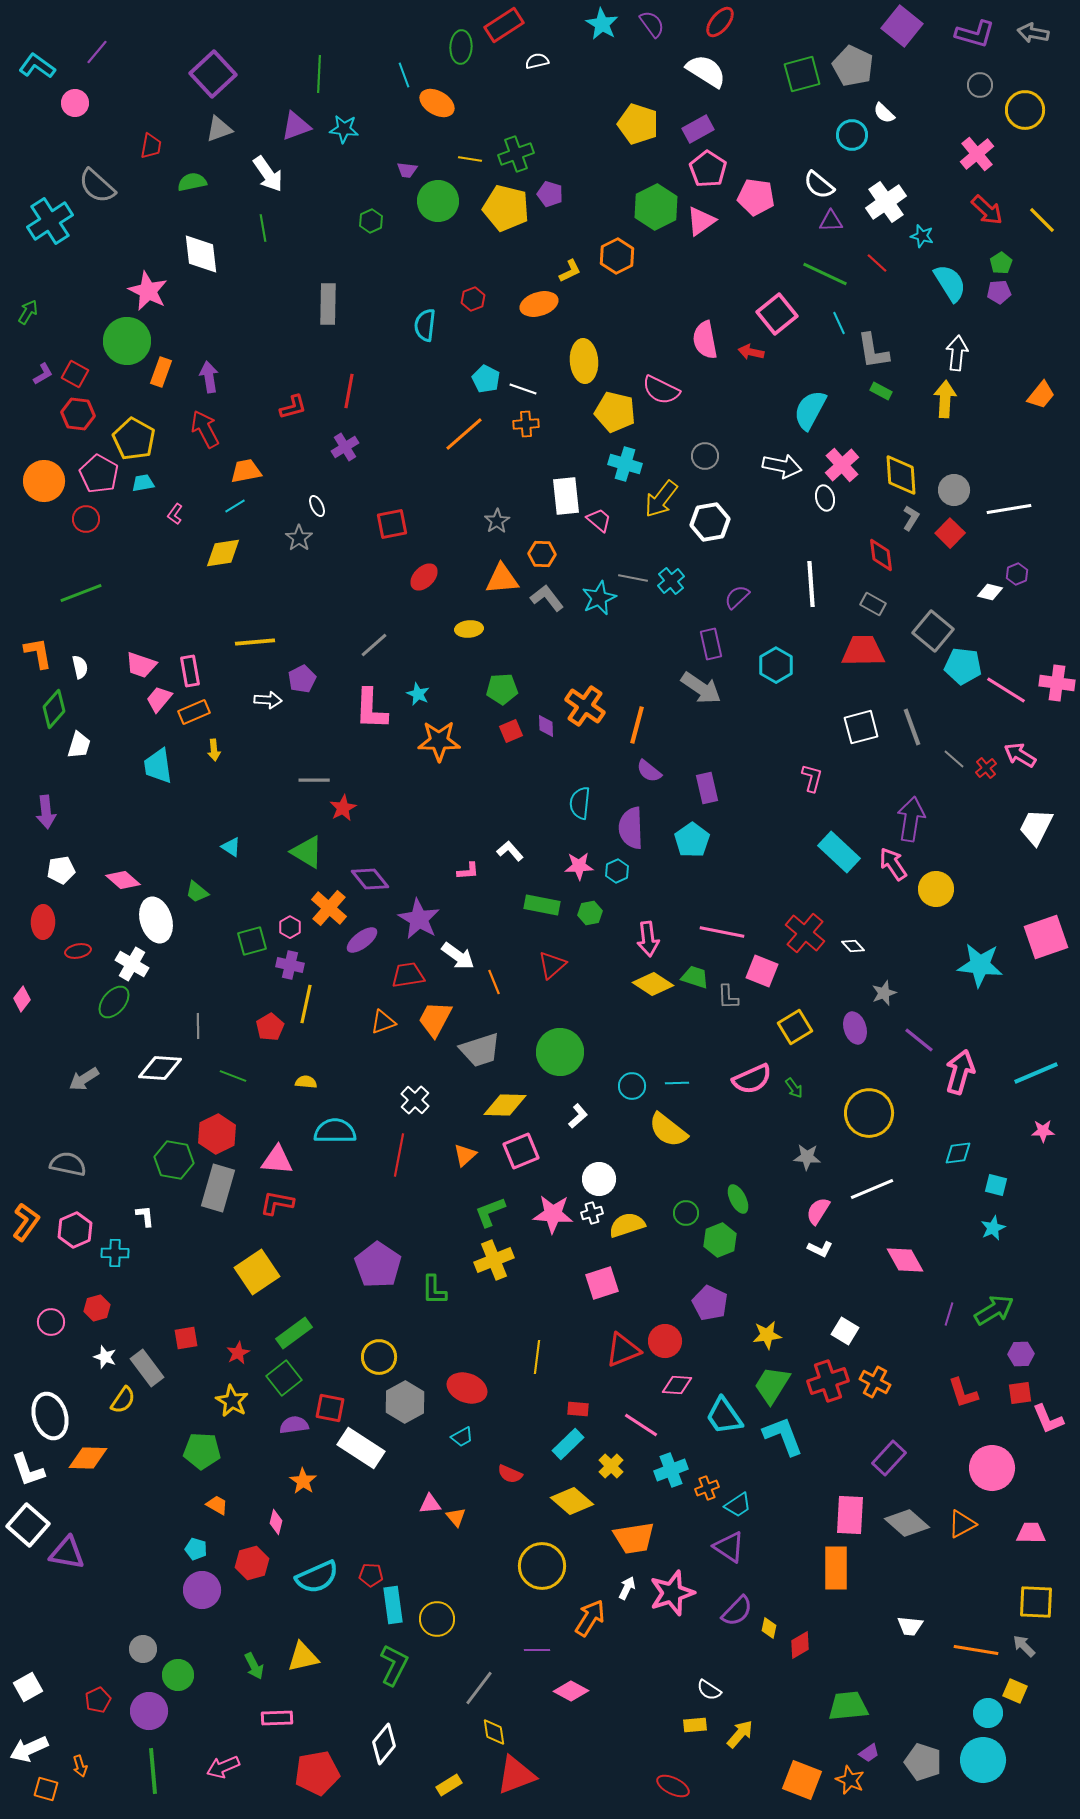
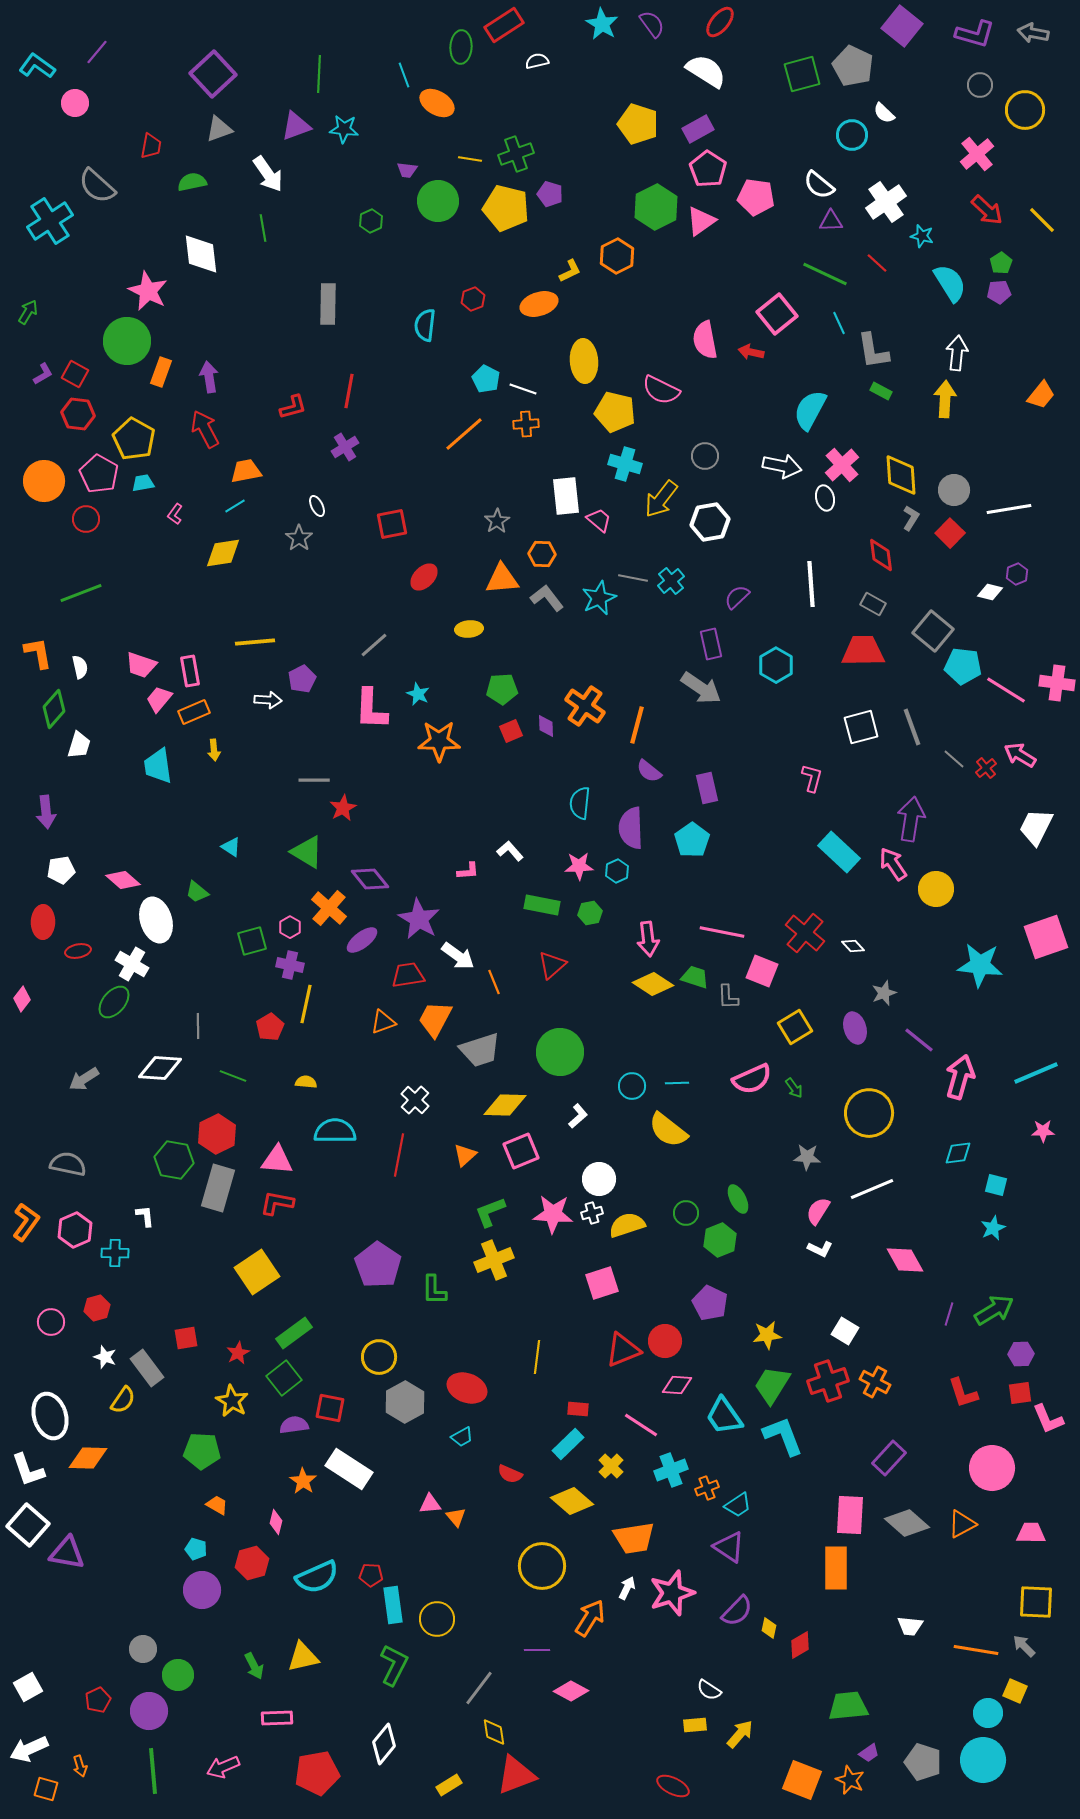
pink arrow at (960, 1072): moved 5 px down
white rectangle at (361, 1448): moved 12 px left, 21 px down
